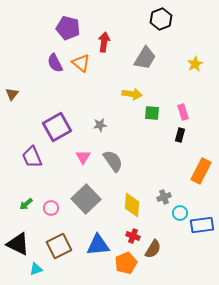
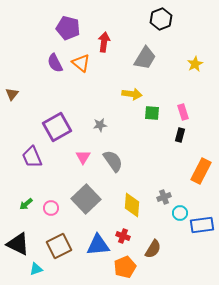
red cross: moved 10 px left
orange pentagon: moved 1 px left, 4 px down
